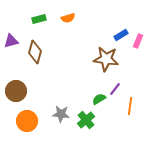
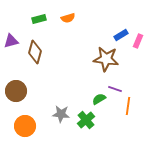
purple line: rotated 72 degrees clockwise
orange line: moved 2 px left
orange circle: moved 2 px left, 5 px down
